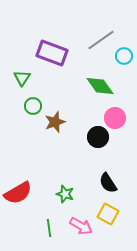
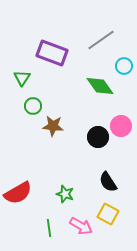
cyan circle: moved 10 px down
pink circle: moved 6 px right, 8 px down
brown star: moved 2 px left, 4 px down; rotated 25 degrees clockwise
black semicircle: moved 1 px up
